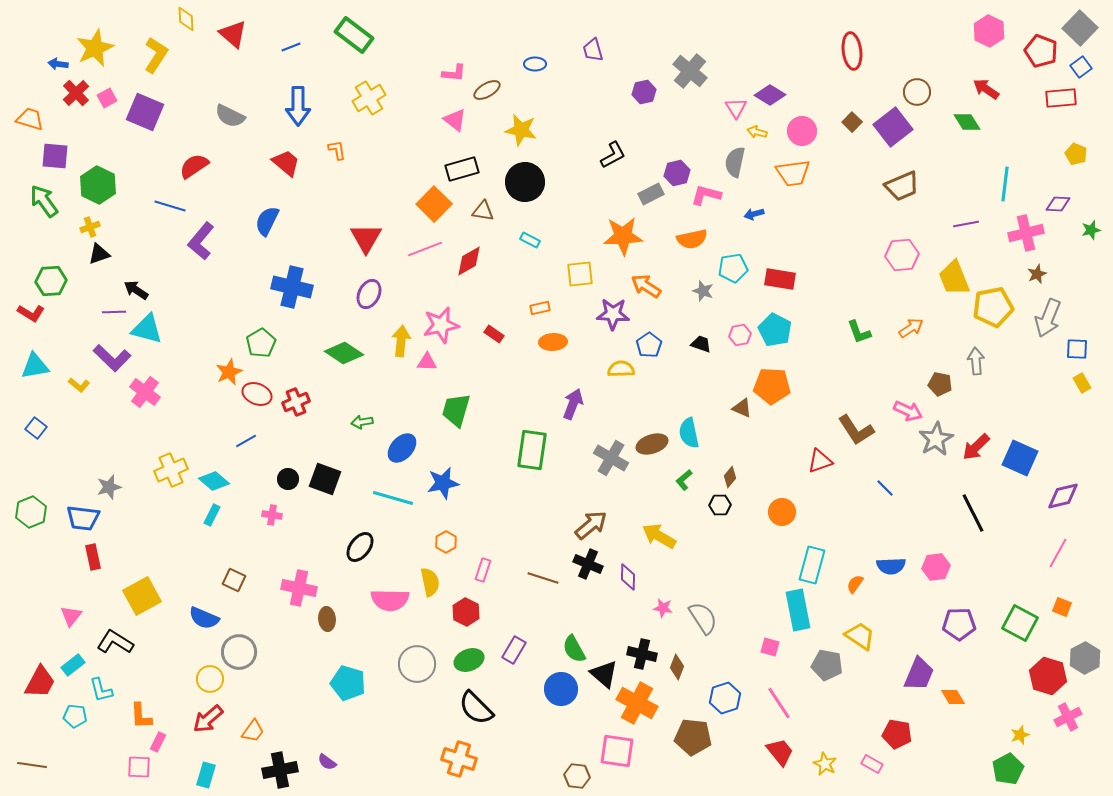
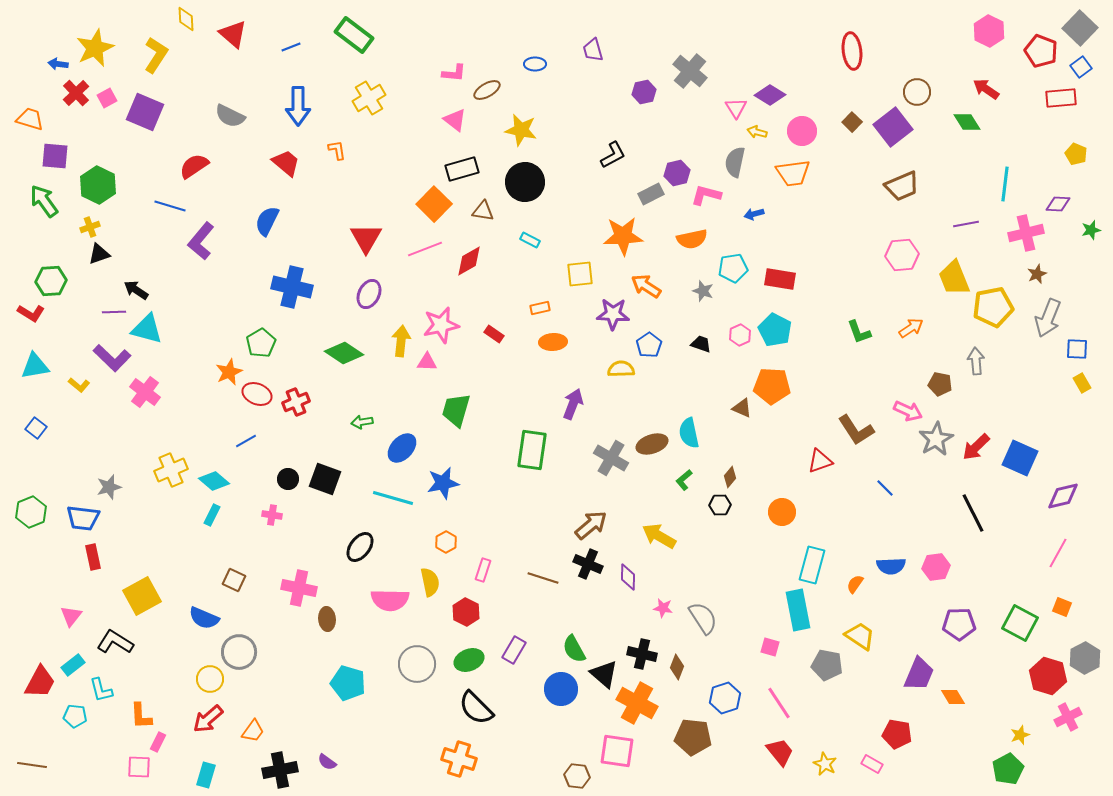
pink hexagon at (740, 335): rotated 15 degrees counterclockwise
